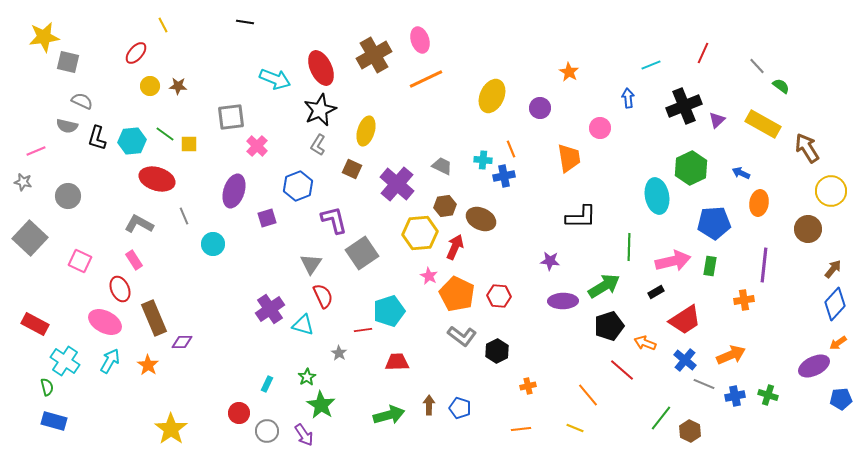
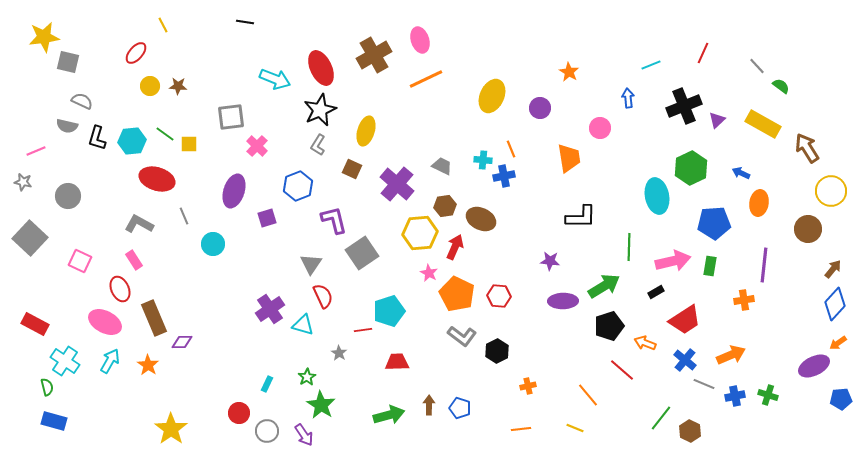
pink star at (429, 276): moved 3 px up
